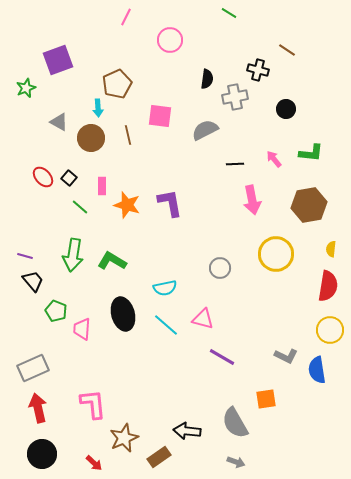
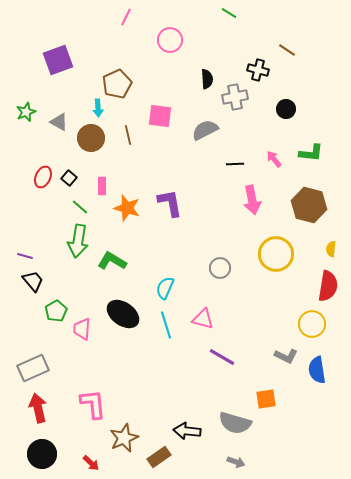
black semicircle at (207, 79): rotated 12 degrees counterclockwise
green star at (26, 88): moved 24 px down
red ellipse at (43, 177): rotated 65 degrees clockwise
orange star at (127, 205): moved 3 px down
brown hexagon at (309, 205): rotated 24 degrees clockwise
green arrow at (73, 255): moved 5 px right, 14 px up
cyan semicircle at (165, 288): rotated 125 degrees clockwise
green pentagon at (56, 311): rotated 20 degrees clockwise
black ellipse at (123, 314): rotated 40 degrees counterclockwise
cyan line at (166, 325): rotated 32 degrees clockwise
yellow circle at (330, 330): moved 18 px left, 6 px up
gray semicircle at (235, 423): rotated 44 degrees counterclockwise
red arrow at (94, 463): moved 3 px left
